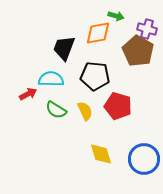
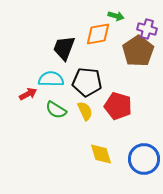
orange diamond: moved 1 px down
brown pentagon: rotated 8 degrees clockwise
black pentagon: moved 8 px left, 6 px down
